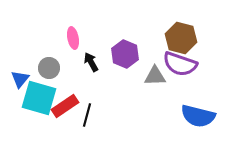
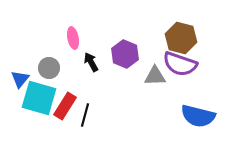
red rectangle: rotated 24 degrees counterclockwise
black line: moved 2 px left
